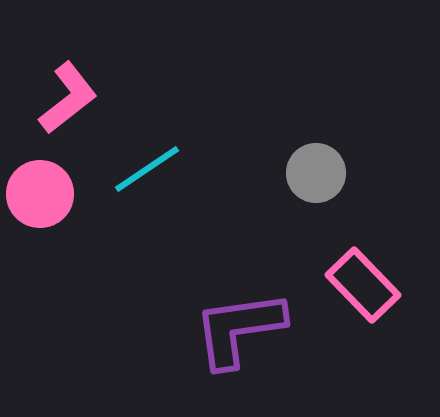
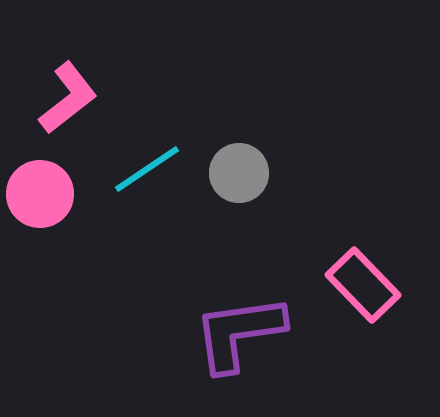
gray circle: moved 77 px left
purple L-shape: moved 4 px down
